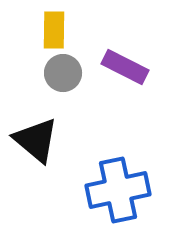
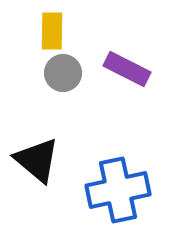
yellow rectangle: moved 2 px left, 1 px down
purple rectangle: moved 2 px right, 2 px down
black triangle: moved 1 px right, 20 px down
